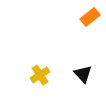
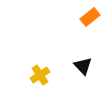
black triangle: moved 8 px up
